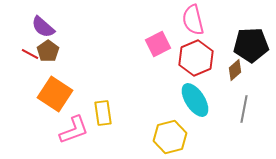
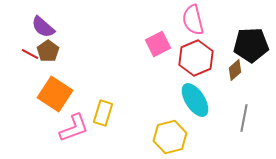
gray line: moved 9 px down
yellow rectangle: rotated 25 degrees clockwise
pink L-shape: moved 2 px up
